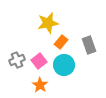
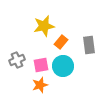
yellow star: moved 4 px left, 3 px down
gray rectangle: rotated 12 degrees clockwise
pink square: moved 2 px right, 4 px down; rotated 28 degrees clockwise
cyan circle: moved 1 px left, 1 px down
orange star: rotated 21 degrees clockwise
